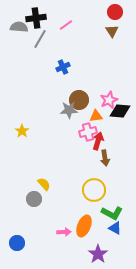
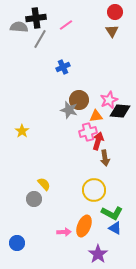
gray star: rotated 18 degrees clockwise
